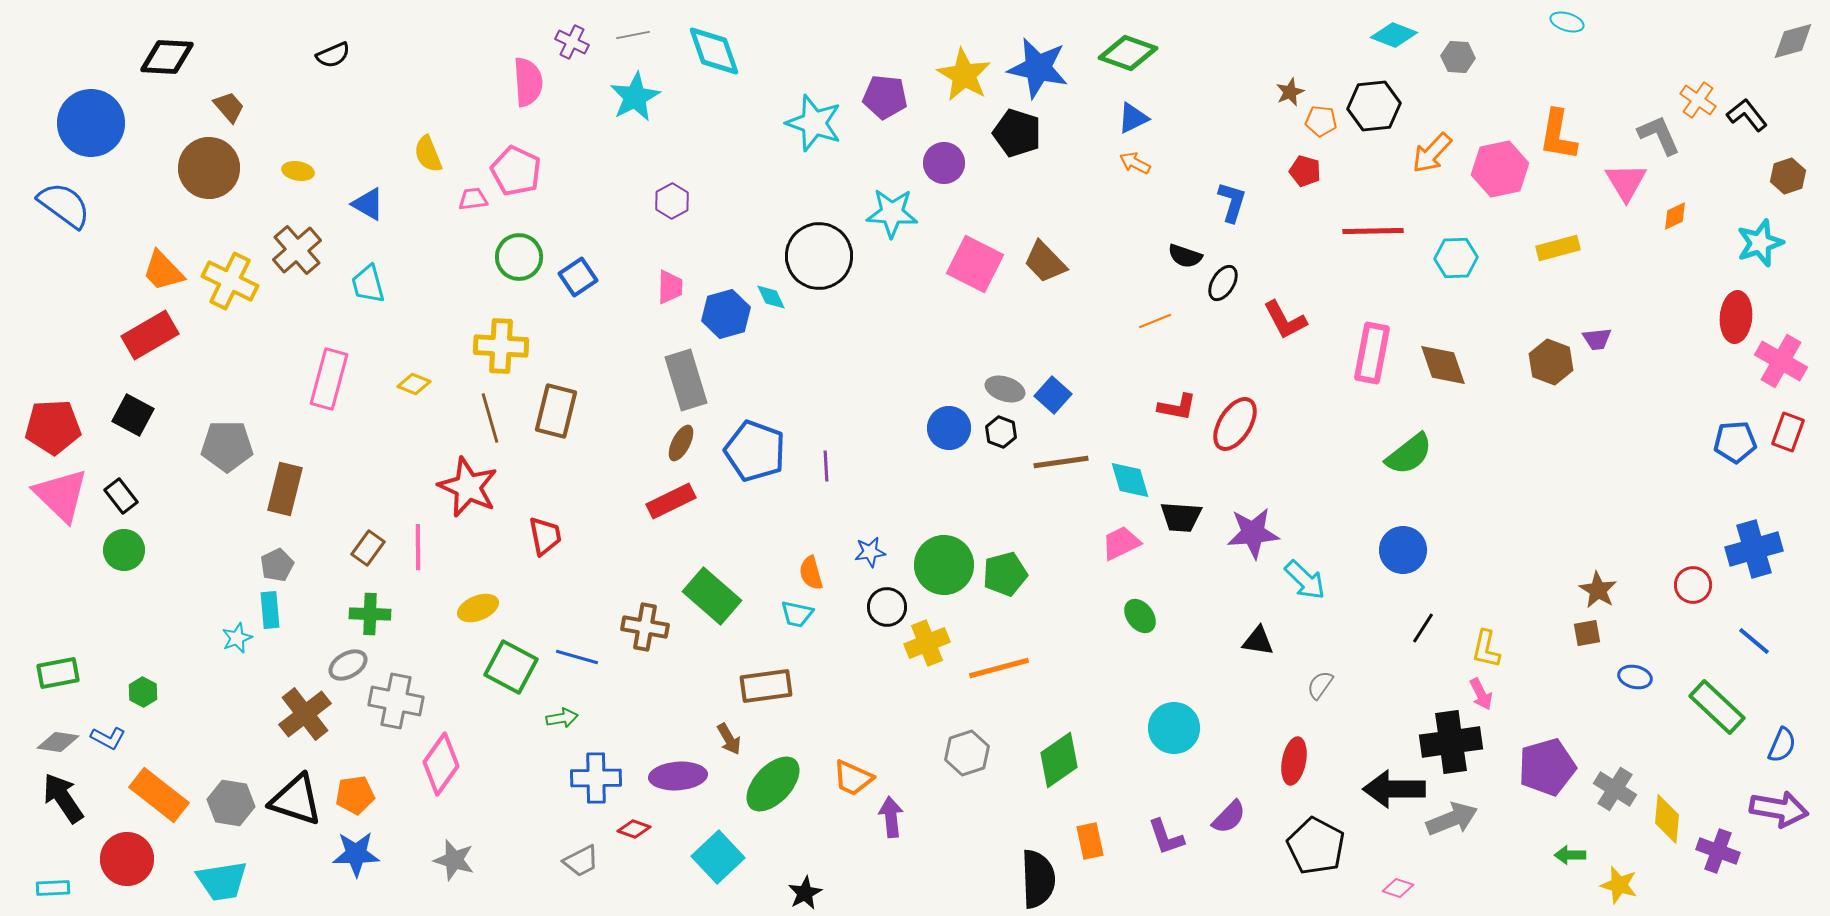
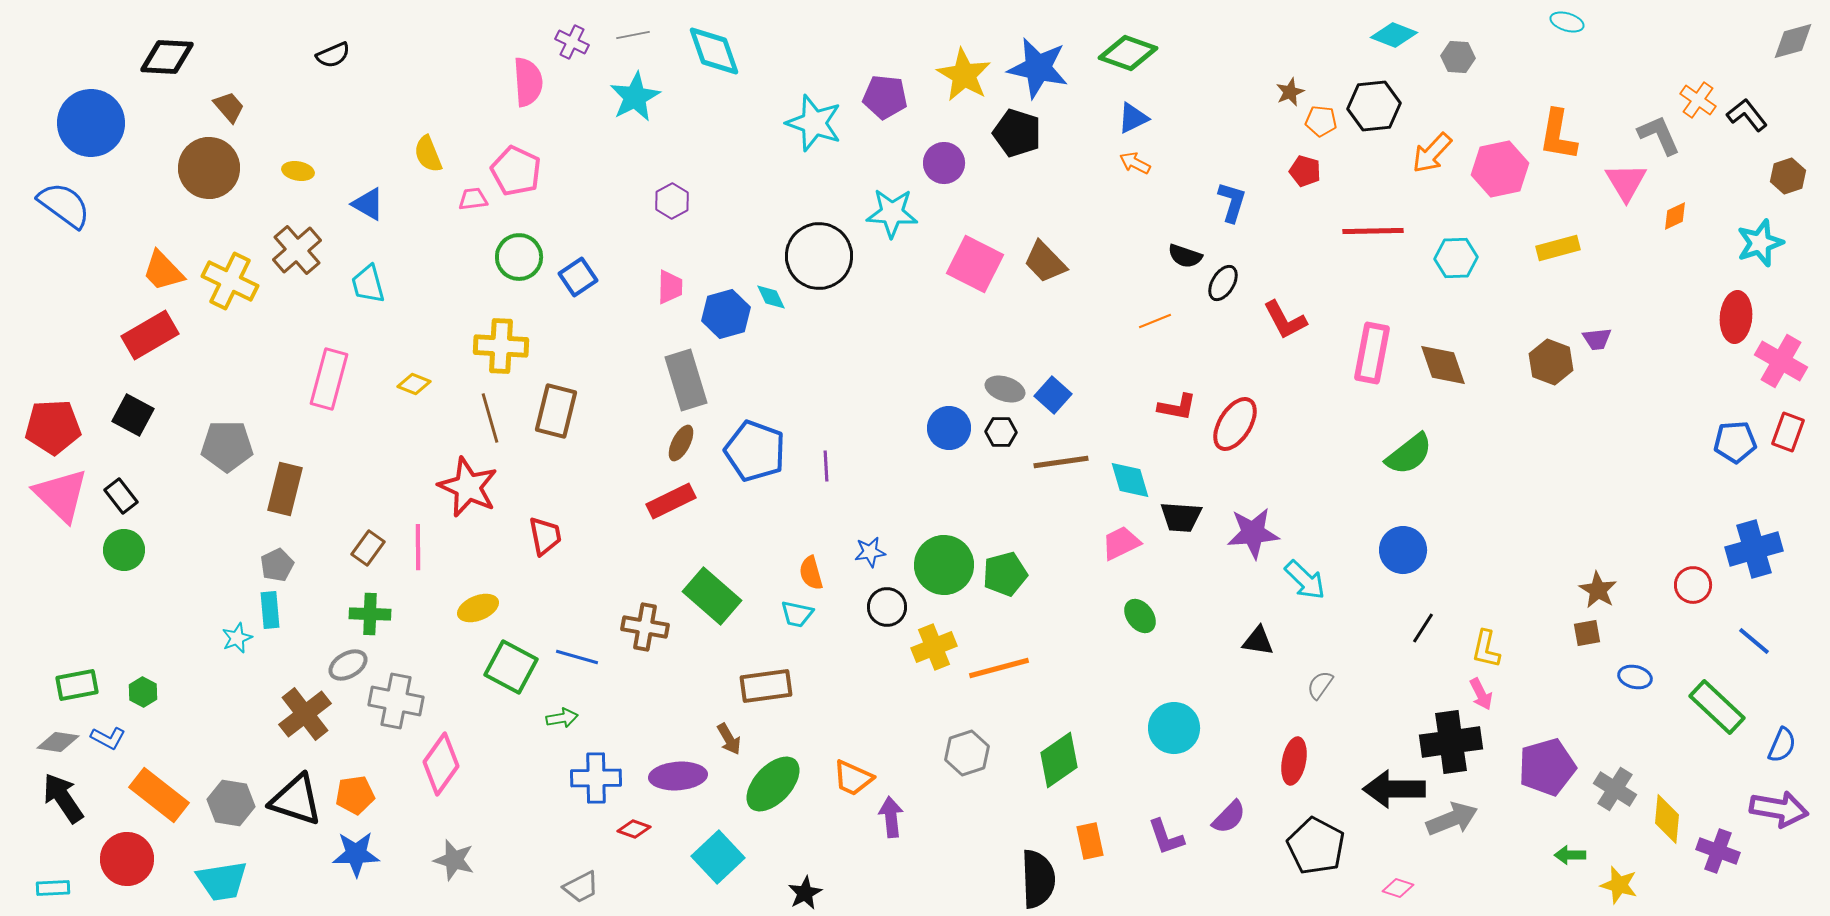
black hexagon at (1001, 432): rotated 20 degrees counterclockwise
yellow cross at (927, 643): moved 7 px right, 4 px down
green rectangle at (58, 673): moved 19 px right, 12 px down
gray trapezoid at (581, 861): moved 26 px down
